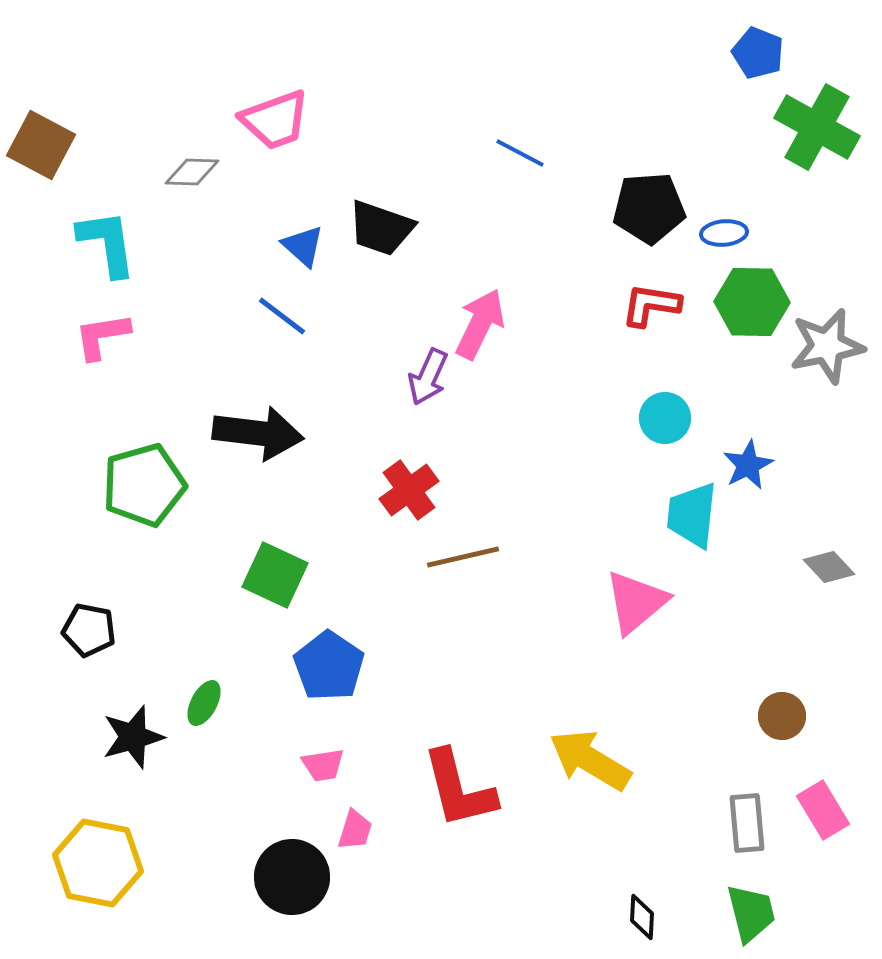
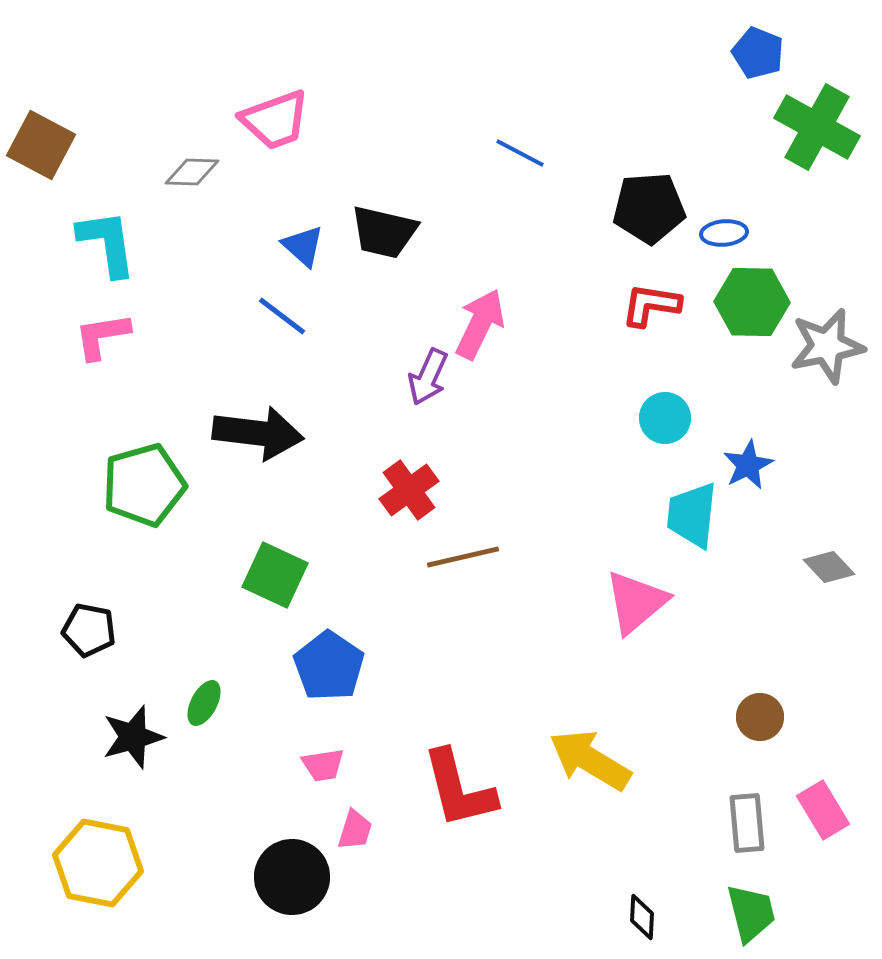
black trapezoid at (381, 228): moved 3 px right, 4 px down; rotated 6 degrees counterclockwise
brown circle at (782, 716): moved 22 px left, 1 px down
